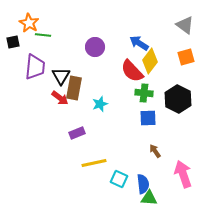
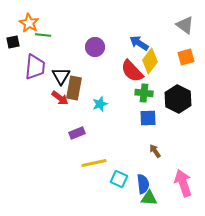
pink arrow: moved 9 px down
